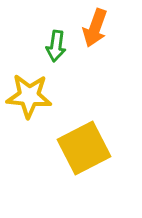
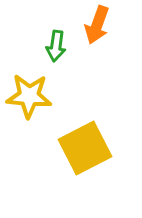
orange arrow: moved 2 px right, 3 px up
yellow square: moved 1 px right
